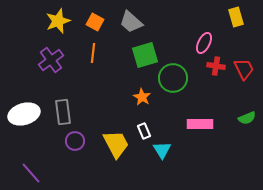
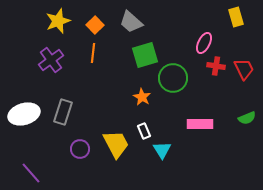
orange square: moved 3 px down; rotated 18 degrees clockwise
gray rectangle: rotated 25 degrees clockwise
purple circle: moved 5 px right, 8 px down
